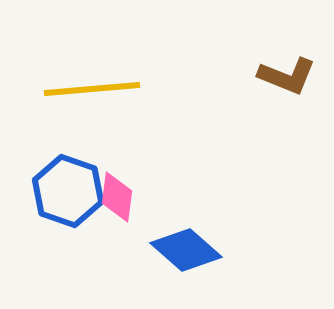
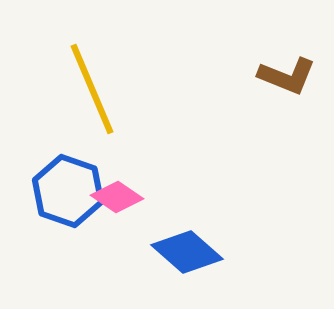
yellow line: rotated 72 degrees clockwise
pink diamond: rotated 63 degrees counterclockwise
blue diamond: moved 1 px right, 2 px down
